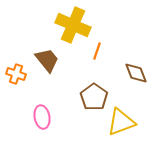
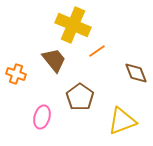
orange line: rotated 36 degrees clockwise
brown trapezoid: moved 7 px right
brown pentagon: moved 14 px left
pink ellipse: rotated 25 degrees clockwise
yellow triangle: moved 1 px right, 1 px up
